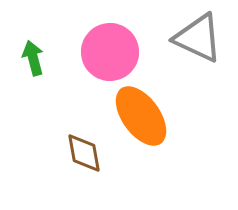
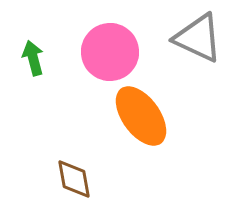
brown diamond: moved 10 px left, 26 px down
